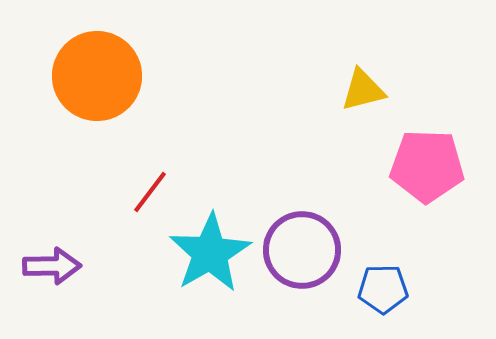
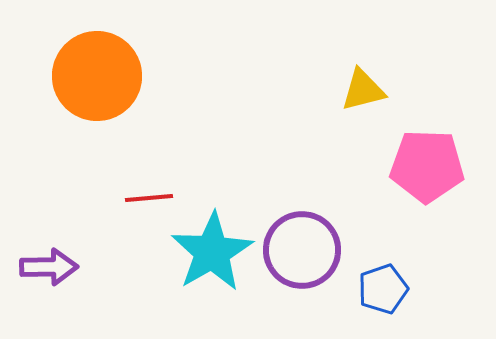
red line: moved 1 px left, 6 px down; rotated 48 degrees clockwise
cyan star: moved 2 px right, 1 px up
purple arrow: moved 3 px left, 1 px down
blue pentagon: rotated 18 degrees counterclockwise
